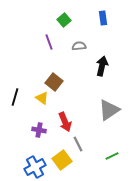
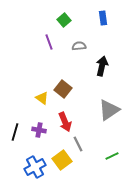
brown square: moved 9 px right, 7 px down
black line: moved 35 px down
